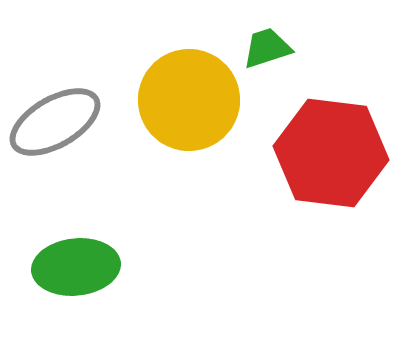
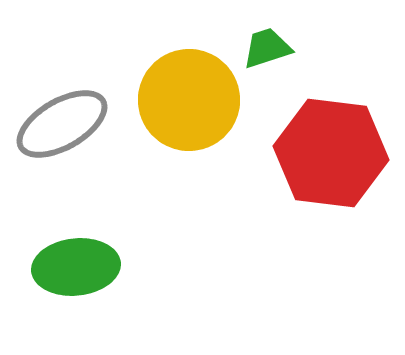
gray ellipse: moved 7 px right, 2 px down
